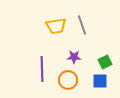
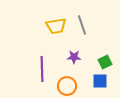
orange circle: moved 1 px left, 6 px down
